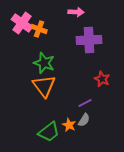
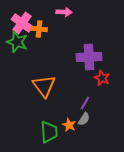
pink arrow: moved 12 px left
orange cross: rotated 14 degrees counterclockwise
purple cross: moved 17 px down
green star: moved 27 px left, 21 px up
red star: moved 1 px up
purple line: rotated 32 degrees counterclockwise
gray semicircle: moved 1 px up
green trapezoid: rotated 55 degrees counterclockwise
